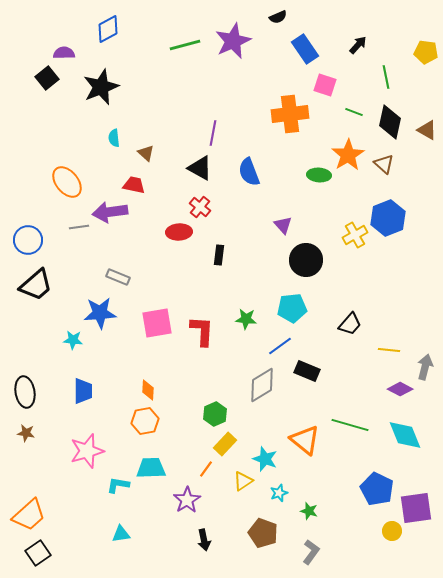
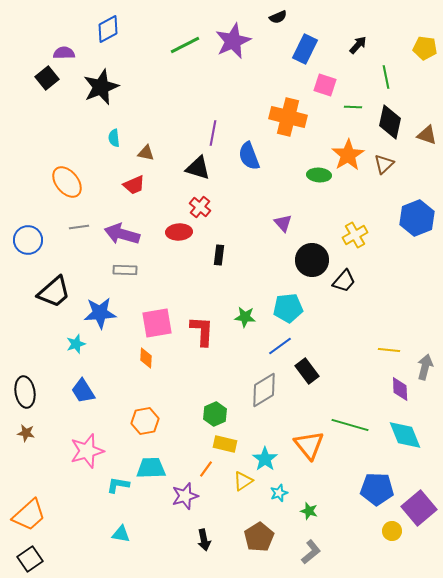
green line at (185, 45): rotated 12 degrees counterclockwise
blue rectangle at (305, 49): rotated 60 degrees clockwise
yellow pentagon at (426, 52): moved 1 px left, 4 px up
green line at (354, 112): moved 1 px left, 5 px up; rotated 18 degrees counterclockwise
orange cross at (290, 114): moved 2 px left, 3 px down; rotated 21 degrees clockwise
brown triangle at (427, 130): moved 5 px down; rotated 10 degrees counterclockwise
brown triangle at (146, 153): rotated 30 degrees counterclockwise
brown triangle at (384, 164): rotated 35 degrees clockwise
black triangle at (200, 168): moved 2 px left; rotated 12 degrees counterclockwise
blue semicircle at (249, 172): moved 16 px up
red trapezoid at (134, 185): rotated 145 degrees clockwise
purple arrow at (110, 212): moved 12 px right, 22 px down; rotated 24 degrees clockwise
blue hexagon at (388, 218): moved 29 px right
purple triangle at (283, 225): moved 2 px up
black circle at (306, 260): moved 6 px right
gray rectangle at (118, 277): moved 7 px right, 7 px up; rotated 20 degrees counterclockwise
black trapezoid at (36, 285): moved 18 px right, 7 px down
cyan pentagon at (292, 308): moved 4 px left
green star at (246, 319): moved 1 px left, 2 px up
black trapezoid at (350, 324): moved 6 px left, 43 px up
cyan star at (73, 340): moved 3 px right, 4 px down; rotated 24 degrees counterclockwise
black rectangle at (307, 371): rotated 30 degrees clockwise
gray diamond at (262, 385): moved 2 px right, 5 px down
purple diamond at (400, 389): rotated 60 degrees clockwise
orange diamond at (148, 390): moved 2 px left, 32 px up
blue trapezoid at (83, 391): rotated 148 degrees clockwise
orange triangle at (305, 440): moved 4 px right, 5 px down; rotated 12 degrees clockwise
yellow rectangle at (225, 444): rotated 60 degrees clockwise
cyan star at (265, 459): rotated 15 degrees clockwise
blue pentagon at (377, 489): rotated 24 degrees counterclockwise
purple star at (187, 500): moved 2 px left, 4 px up; rotated 16 degrees clockwise
purple square at (416, 508): moved 3 px right; rotated 32 degrees counterclockwise
brown pentagon at (263, 533): moved 4 px left, 4 px down; rotated 20 degrees clockwise
cyan triangle at (121, 534): rotated 18 degrees clockwise
gray L-shape at (311, 552): rotated 15 degrees clockwise
black square at (38, 553): moved 8 px left, 6 px down
